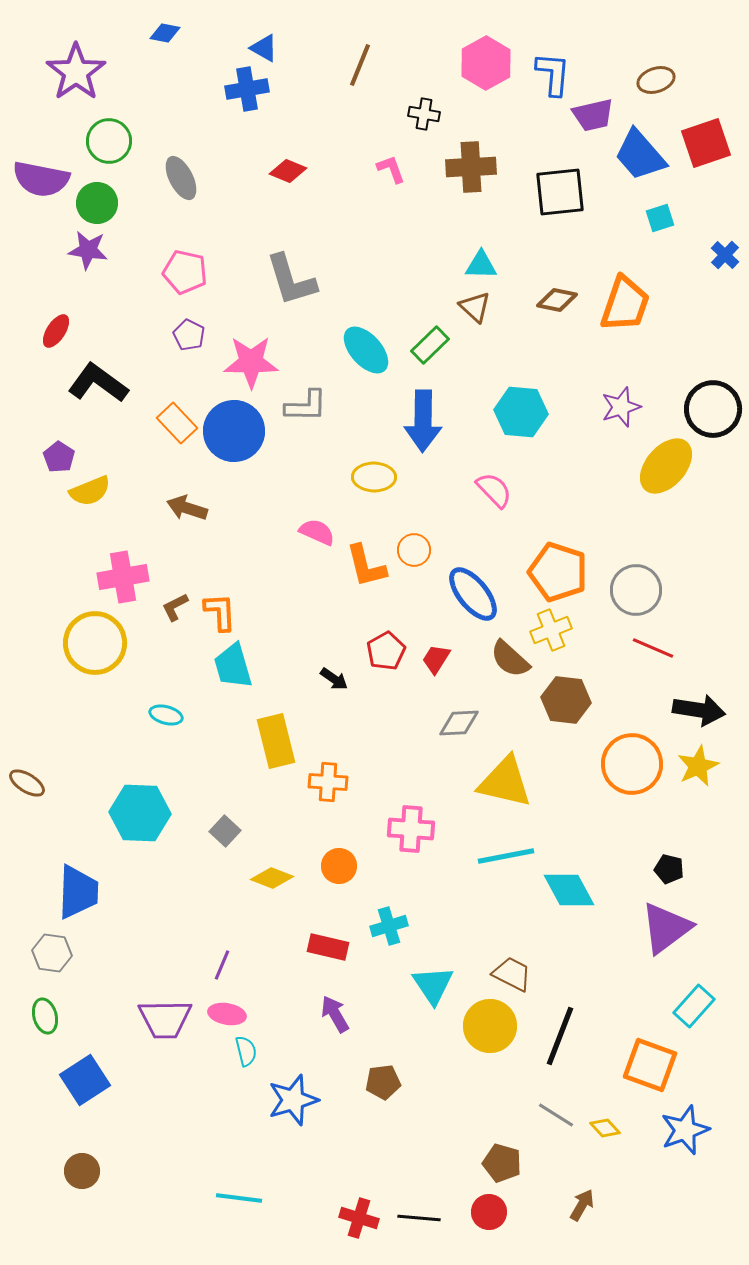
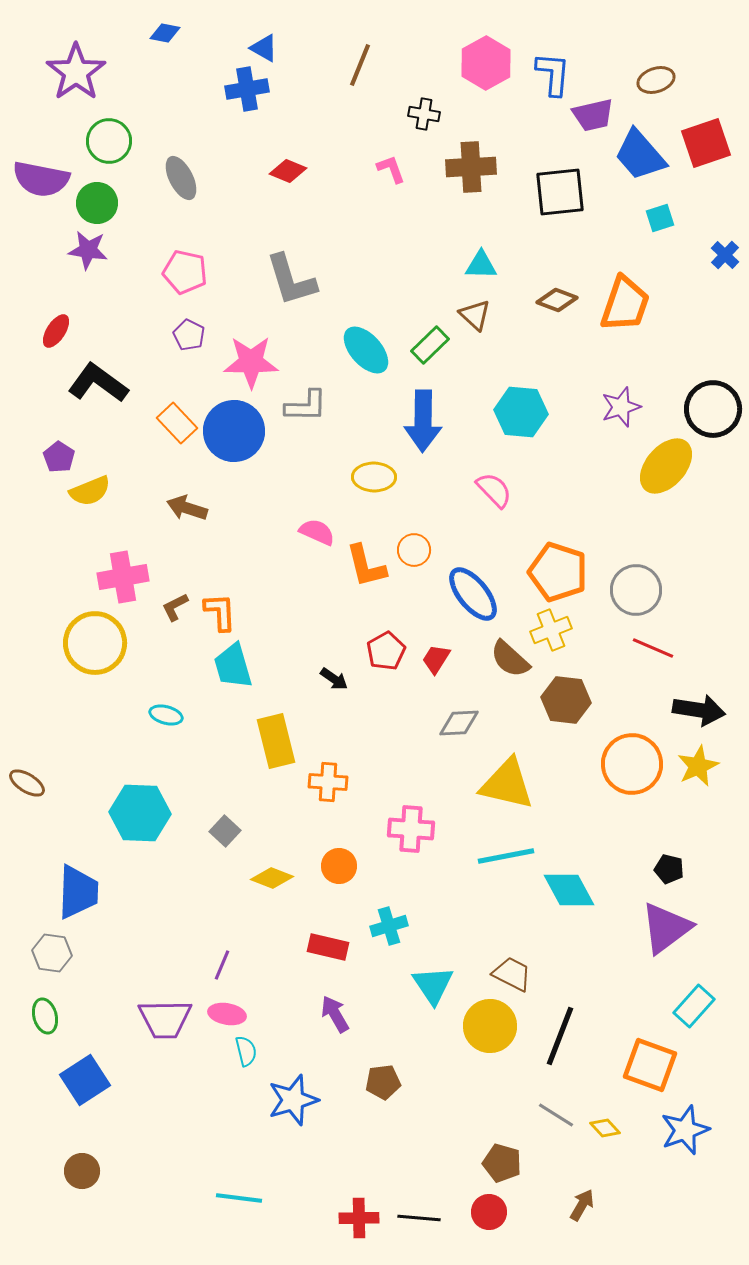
brown diamond at (557, 300): rotated 9 degrees clockwise
brown triangle at (475, 307): moved 8 px down
yellow triangle at (505, 782): moved 2 px right, 2 px down
red cross at (359, 1218): rotated 18 degrees counterclockwise
